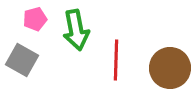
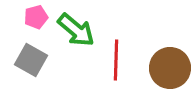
pink pentagon: moved 1 px right, 2 px up
green arrow: rotated 39 degrees counterclockwise
gray square: moved 9 px right
